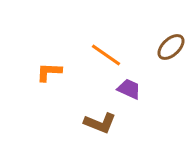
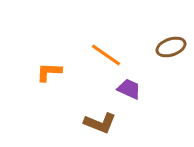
brown ellipse: rotated 24 degrees clockwise
